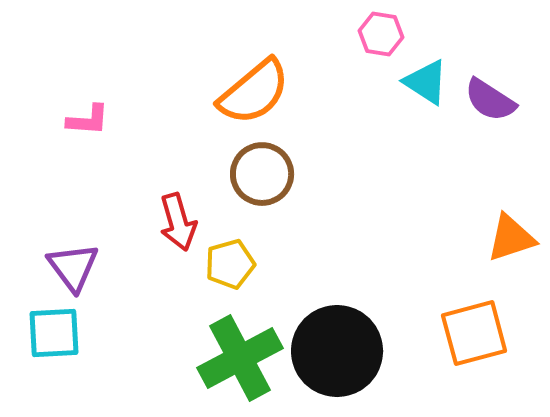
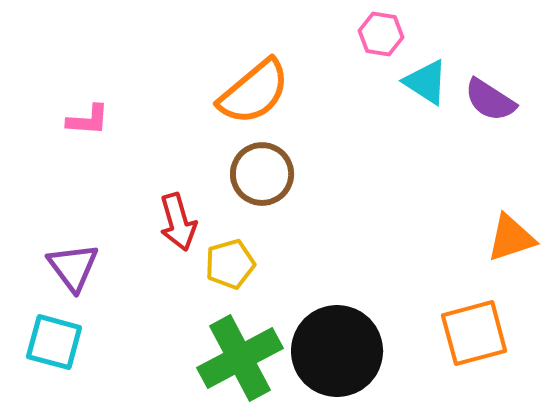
cyan square: moved 9 px down; rotated 18 degrees clockwise
